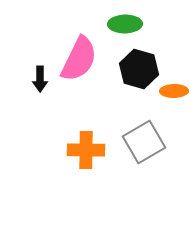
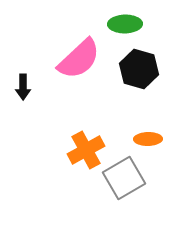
pink semicircle: rotated 21 degrees clockwise
black arrow: moved 17 px left, 8 px down
orange ellipse: moved 26 px left, 48 px down
gray square: moved 20 px left, 36 px down
orange cross: rotated 30 degrees counterclockwise
